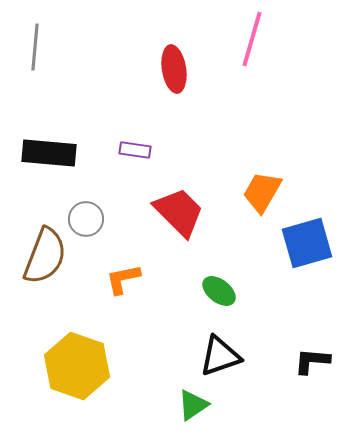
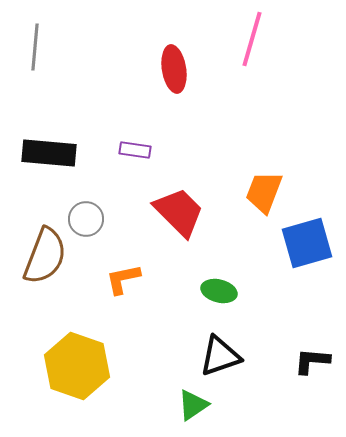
orange trapezoid: moved 2 px right; rotated 9 degrees counterclockwise
green ellipse: rotated 24 degrees counterclockwise
